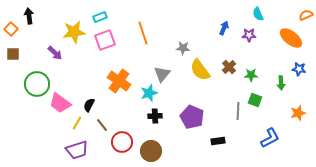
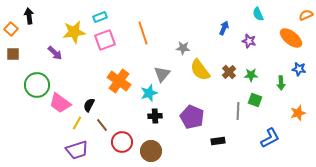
purple star: moved 6 px down; rotated 16 degrees clockwise
brown cross: moved 5 px down
green circle: moved 1 px down
